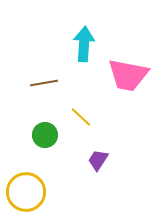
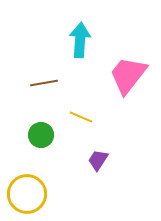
cyan arrow: moved 4 px left, 4 px up
pink trapezoid: rotated 117 degrees clockwise
yellow line: rotated 20 degrees counterclockwise
green circle: moved 4 px left
yellow circle: moved 1 px right, 2 px down
